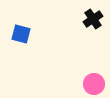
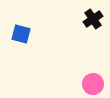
pink circle: moved 1 px left
